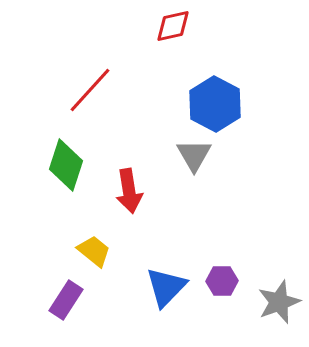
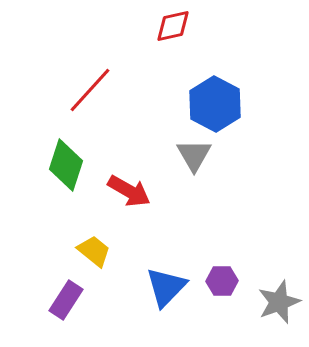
red arrow: rotated 51 degrees counterclockwise
